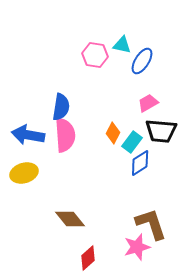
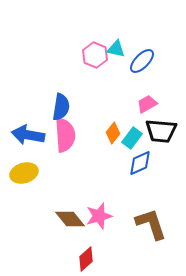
cyan triangle: moved 6 px left, 4 px down
pink hexagon: rotated 15 degrees clockwise
blue ellipse: rotated 12 degrees clockwise
pink trapezoid: moved 1 px left, 1 px down
orange diamond: rotated 10 degrees clockwise
cyan rectangle: moved 4 px up
blue diamond: rotated 8 degrees clockwise
pink star: moved 38 px left, 31 px up
red diamond: moved 2 px left, 1 px down
